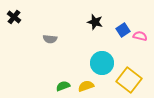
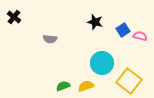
yellow square: moved 1 px down
